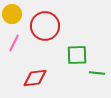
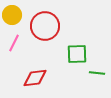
yellow circle: moved 1 px down
green square: moved 1 px up
